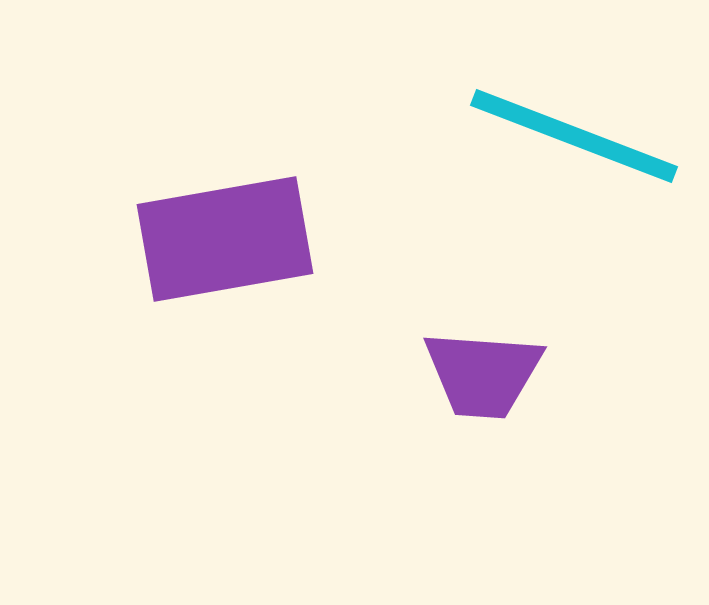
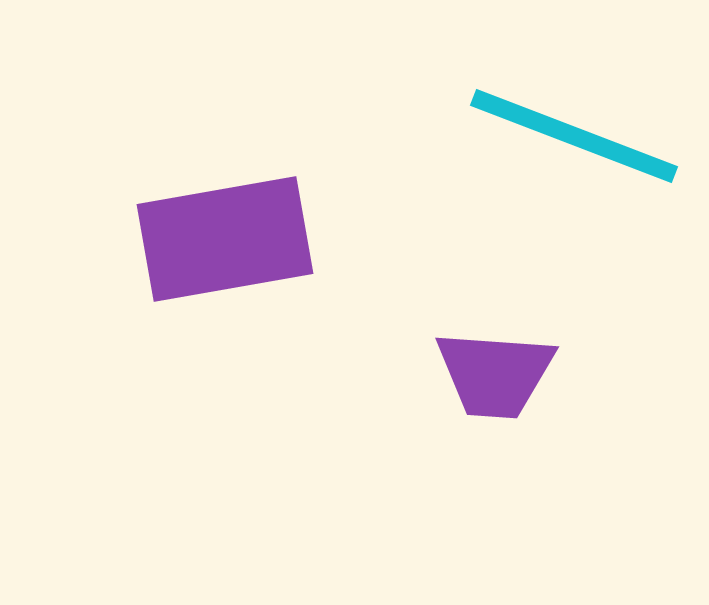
purple trapezoid: moved 12 px right
